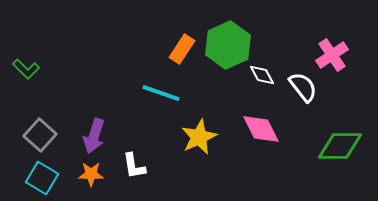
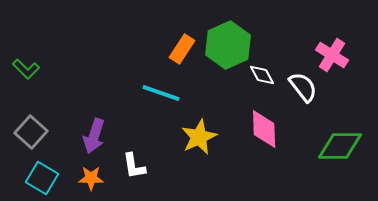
pink cross: rotated 24 degrees counterclockwise
pink diamond: moved 3 px right; rotated 24 degrees clockwise
gray square: moved 9 px left, 3 px up
orange star: moved 4 px down
